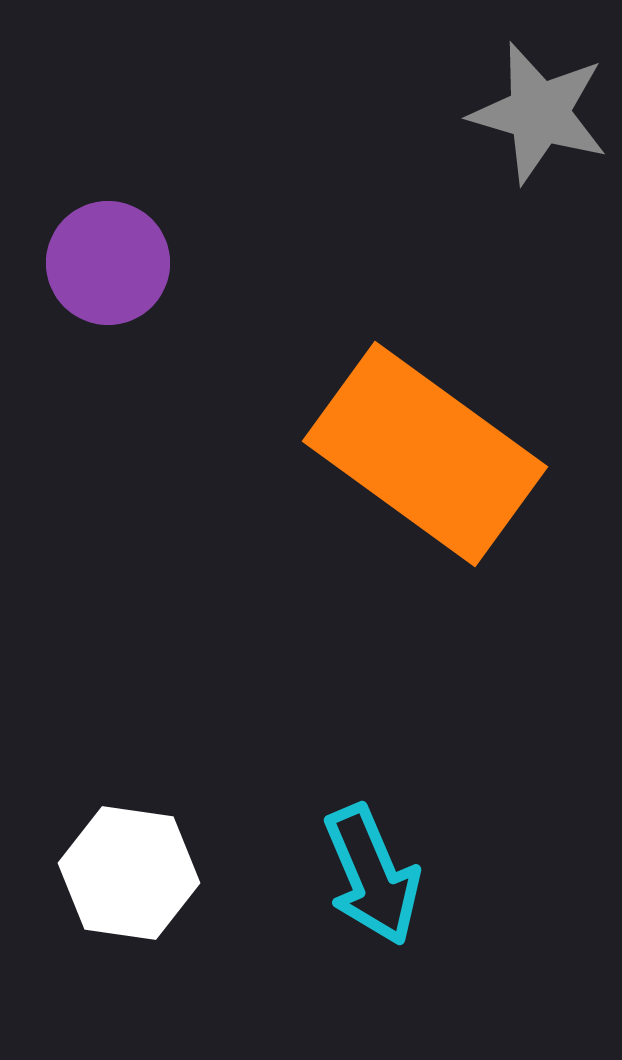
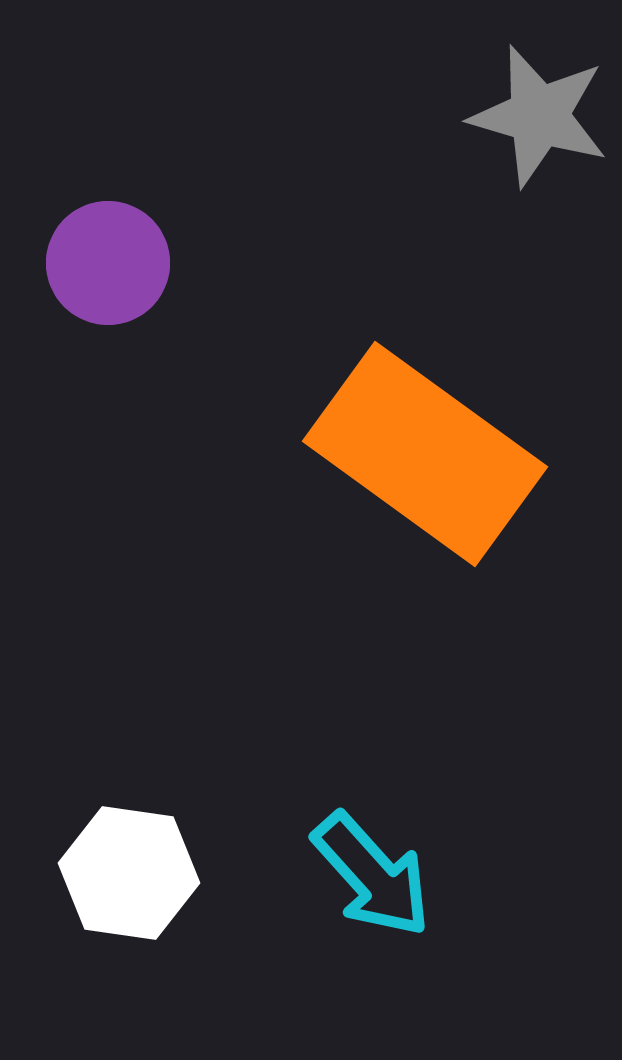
gray star: moved 3 px down
cyan arrow: rotated 19 degrees counterclockwise
